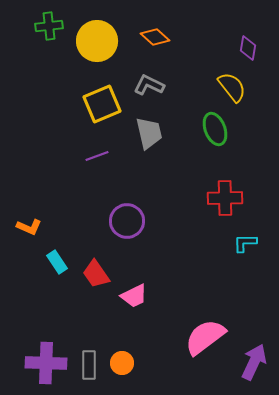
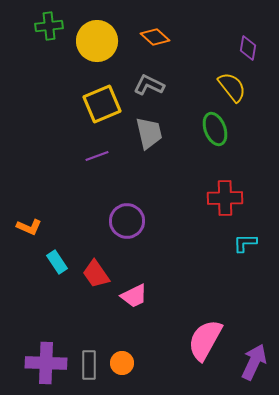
pink semicircle: moved 3 px down; rotated 24 degrees counterclockwise
